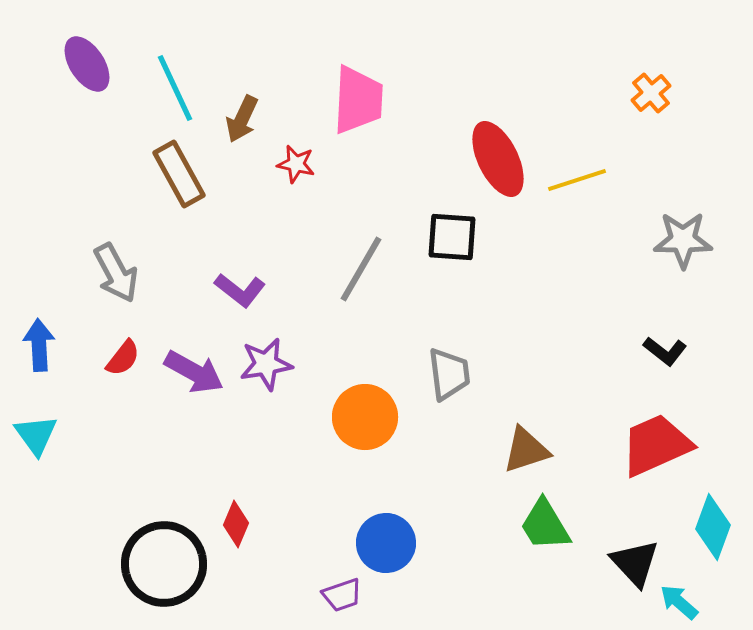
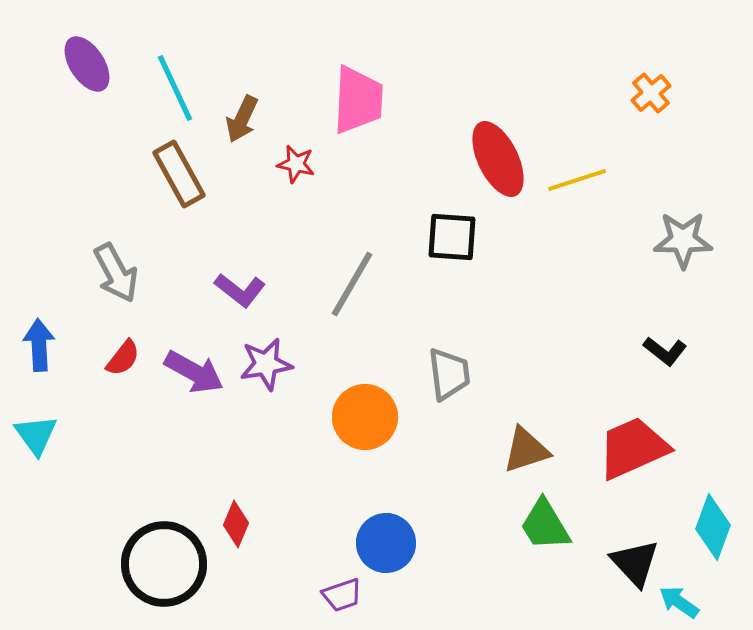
gray line: moved 9 px left, 15 px down
red trapezoid: moved 23 px left, 3 px down
cyan arrow: rotated 6 degrees counterclockwise
